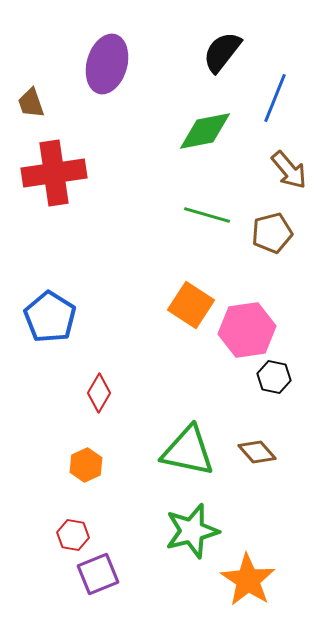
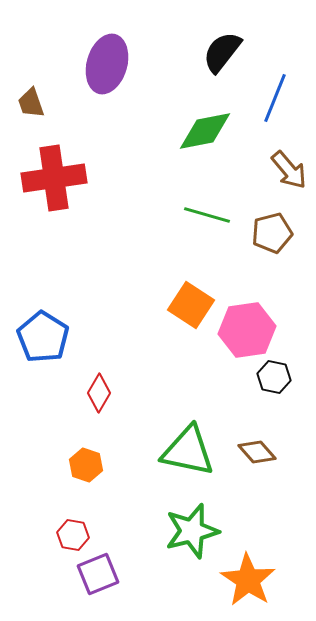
red cross: moved 5 px down
blue pentagon: moved 7 px left, 20 px down
orange hexagon: rotated 16 degrees counterclockwise
